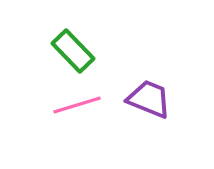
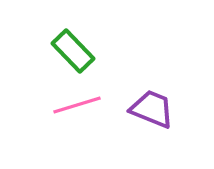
purple trapezoid: moved 3 px right, 10 px down
